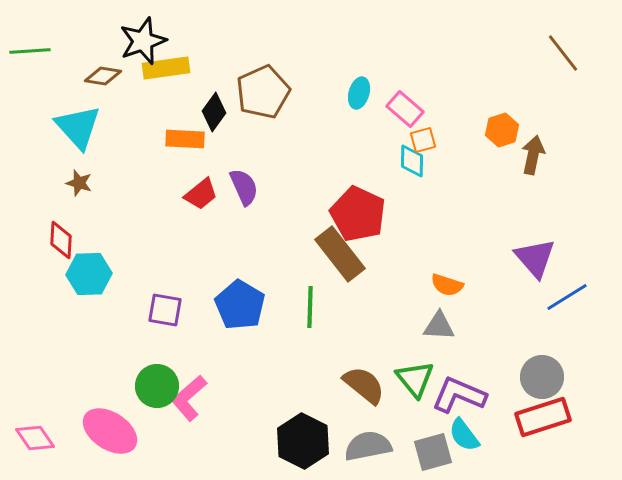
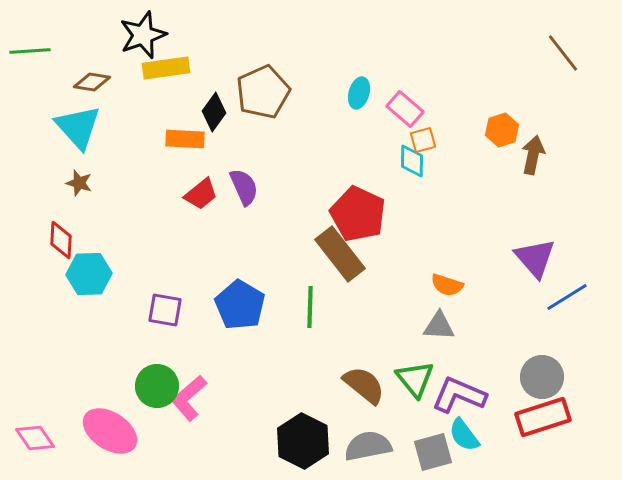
black star at (143, 41): moved 6 px up
brown diamond at (103, 76): moved 11 px left, 6 px down
